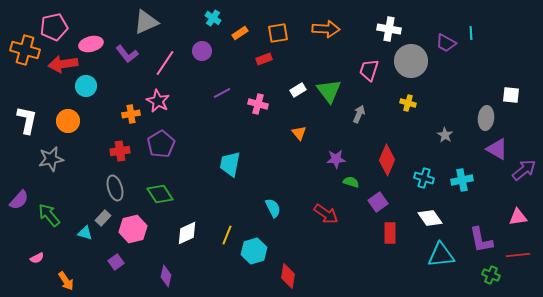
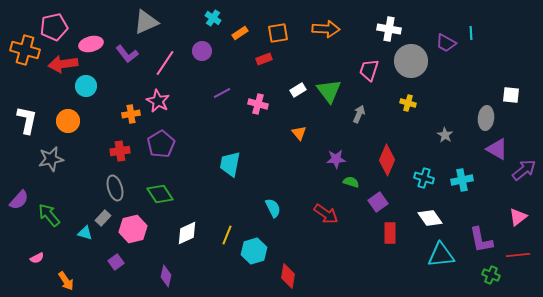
pink triangle at (518, 217): rotated 30 degrees counterclockwise
